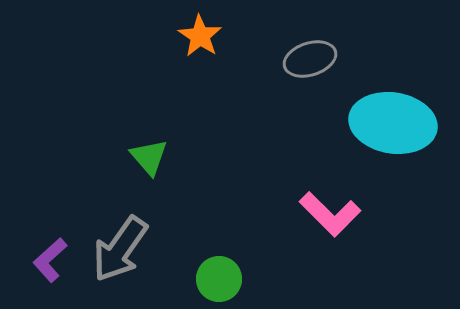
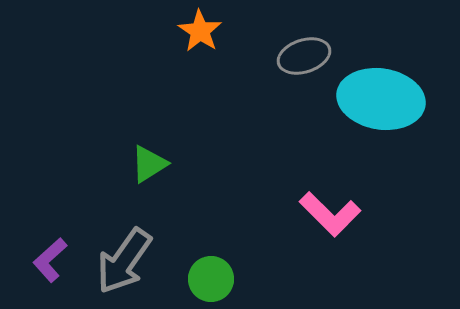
orange star: moved 5 px up
gray ellipse: moved 6 px left, 3 px up
cyan ellipse: moved 12 px left, 24 px up
green triangle: moved 7 px down; rotated 39 degrees clockwise
gray arrow: moved 4 px right, 12 px down
green circle: moved 8 px left
